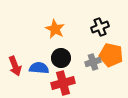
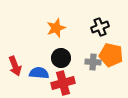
orange star: moved 1 px right, 1 px up; rotated 24 degrees clockwise
gray cross: rotated 21 degrees clockwise
blue semicircle: moved 5 px down
